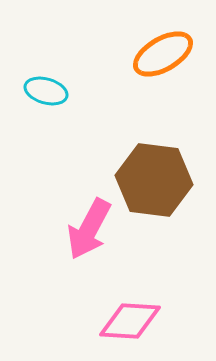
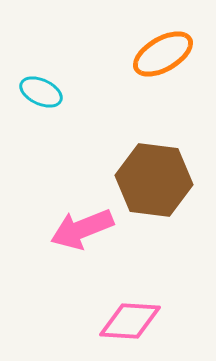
cyan ellipse: moved 5 px left, 1 px down; rotated 9 degrees clockwise
pink arrow: moved 7 px left; rotated 40 degrees clockwise
